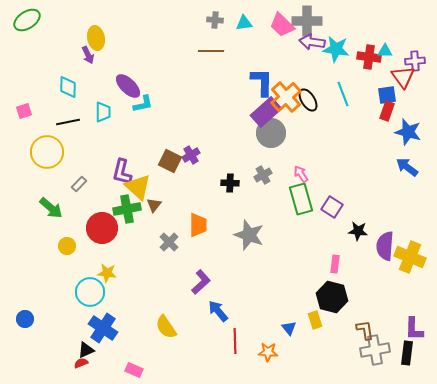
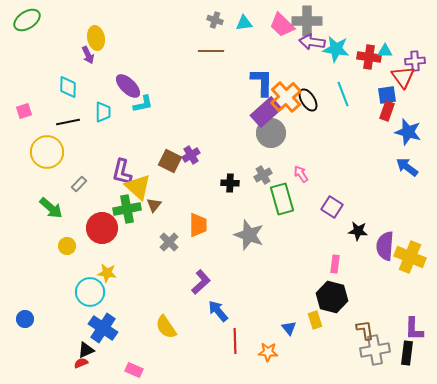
gray cross at (215, 20): rotated 14 degrees clockwise
green rectangle at (301, 199): moved 19 px left
